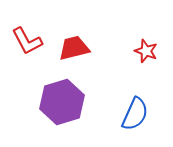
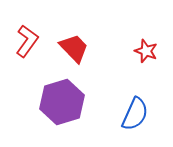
red L-shape: rotated 116 degrees counterclockwise
red trapezoid: rotated 60 degrees clockwise
